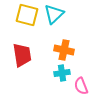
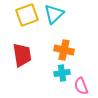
yellow square: rotated 35 degrees counterclockwise
